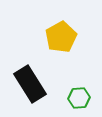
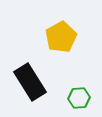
black rectangle: moved 2 px up
